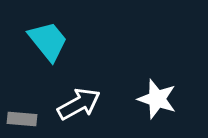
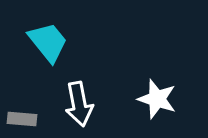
cyan trapezoid: moved 1 px down
white arrow: rotated 108 degrees clockwise
